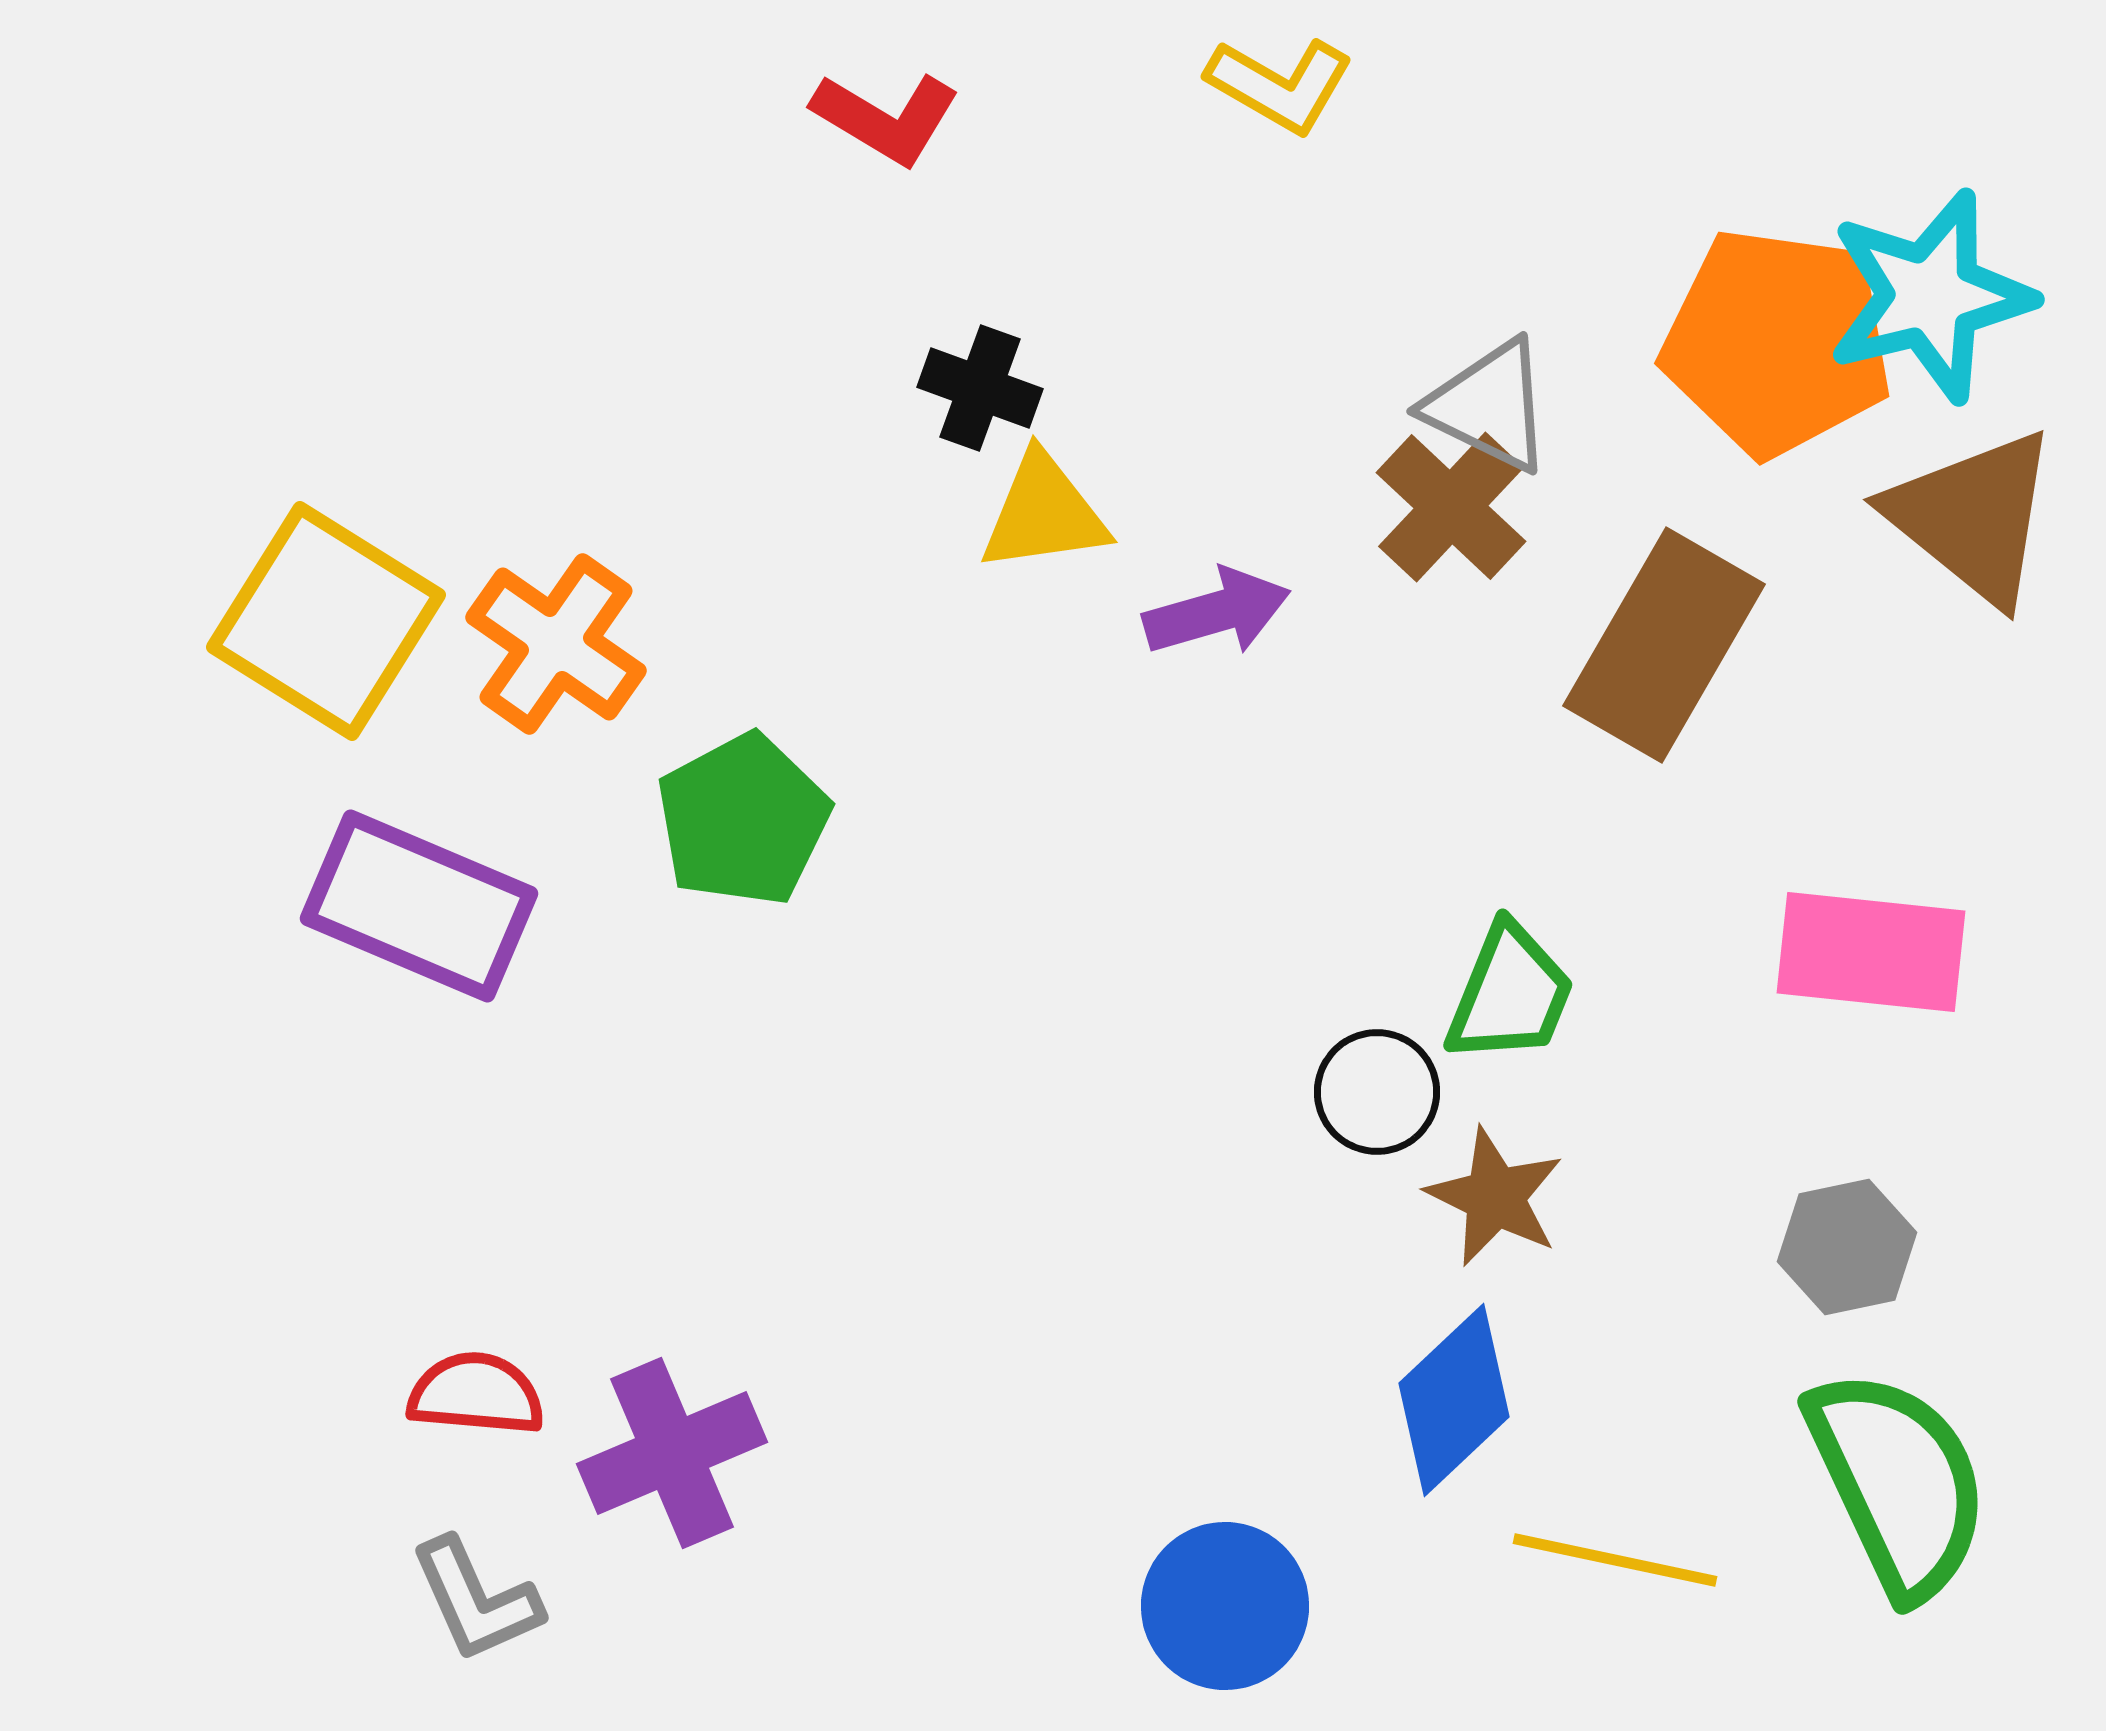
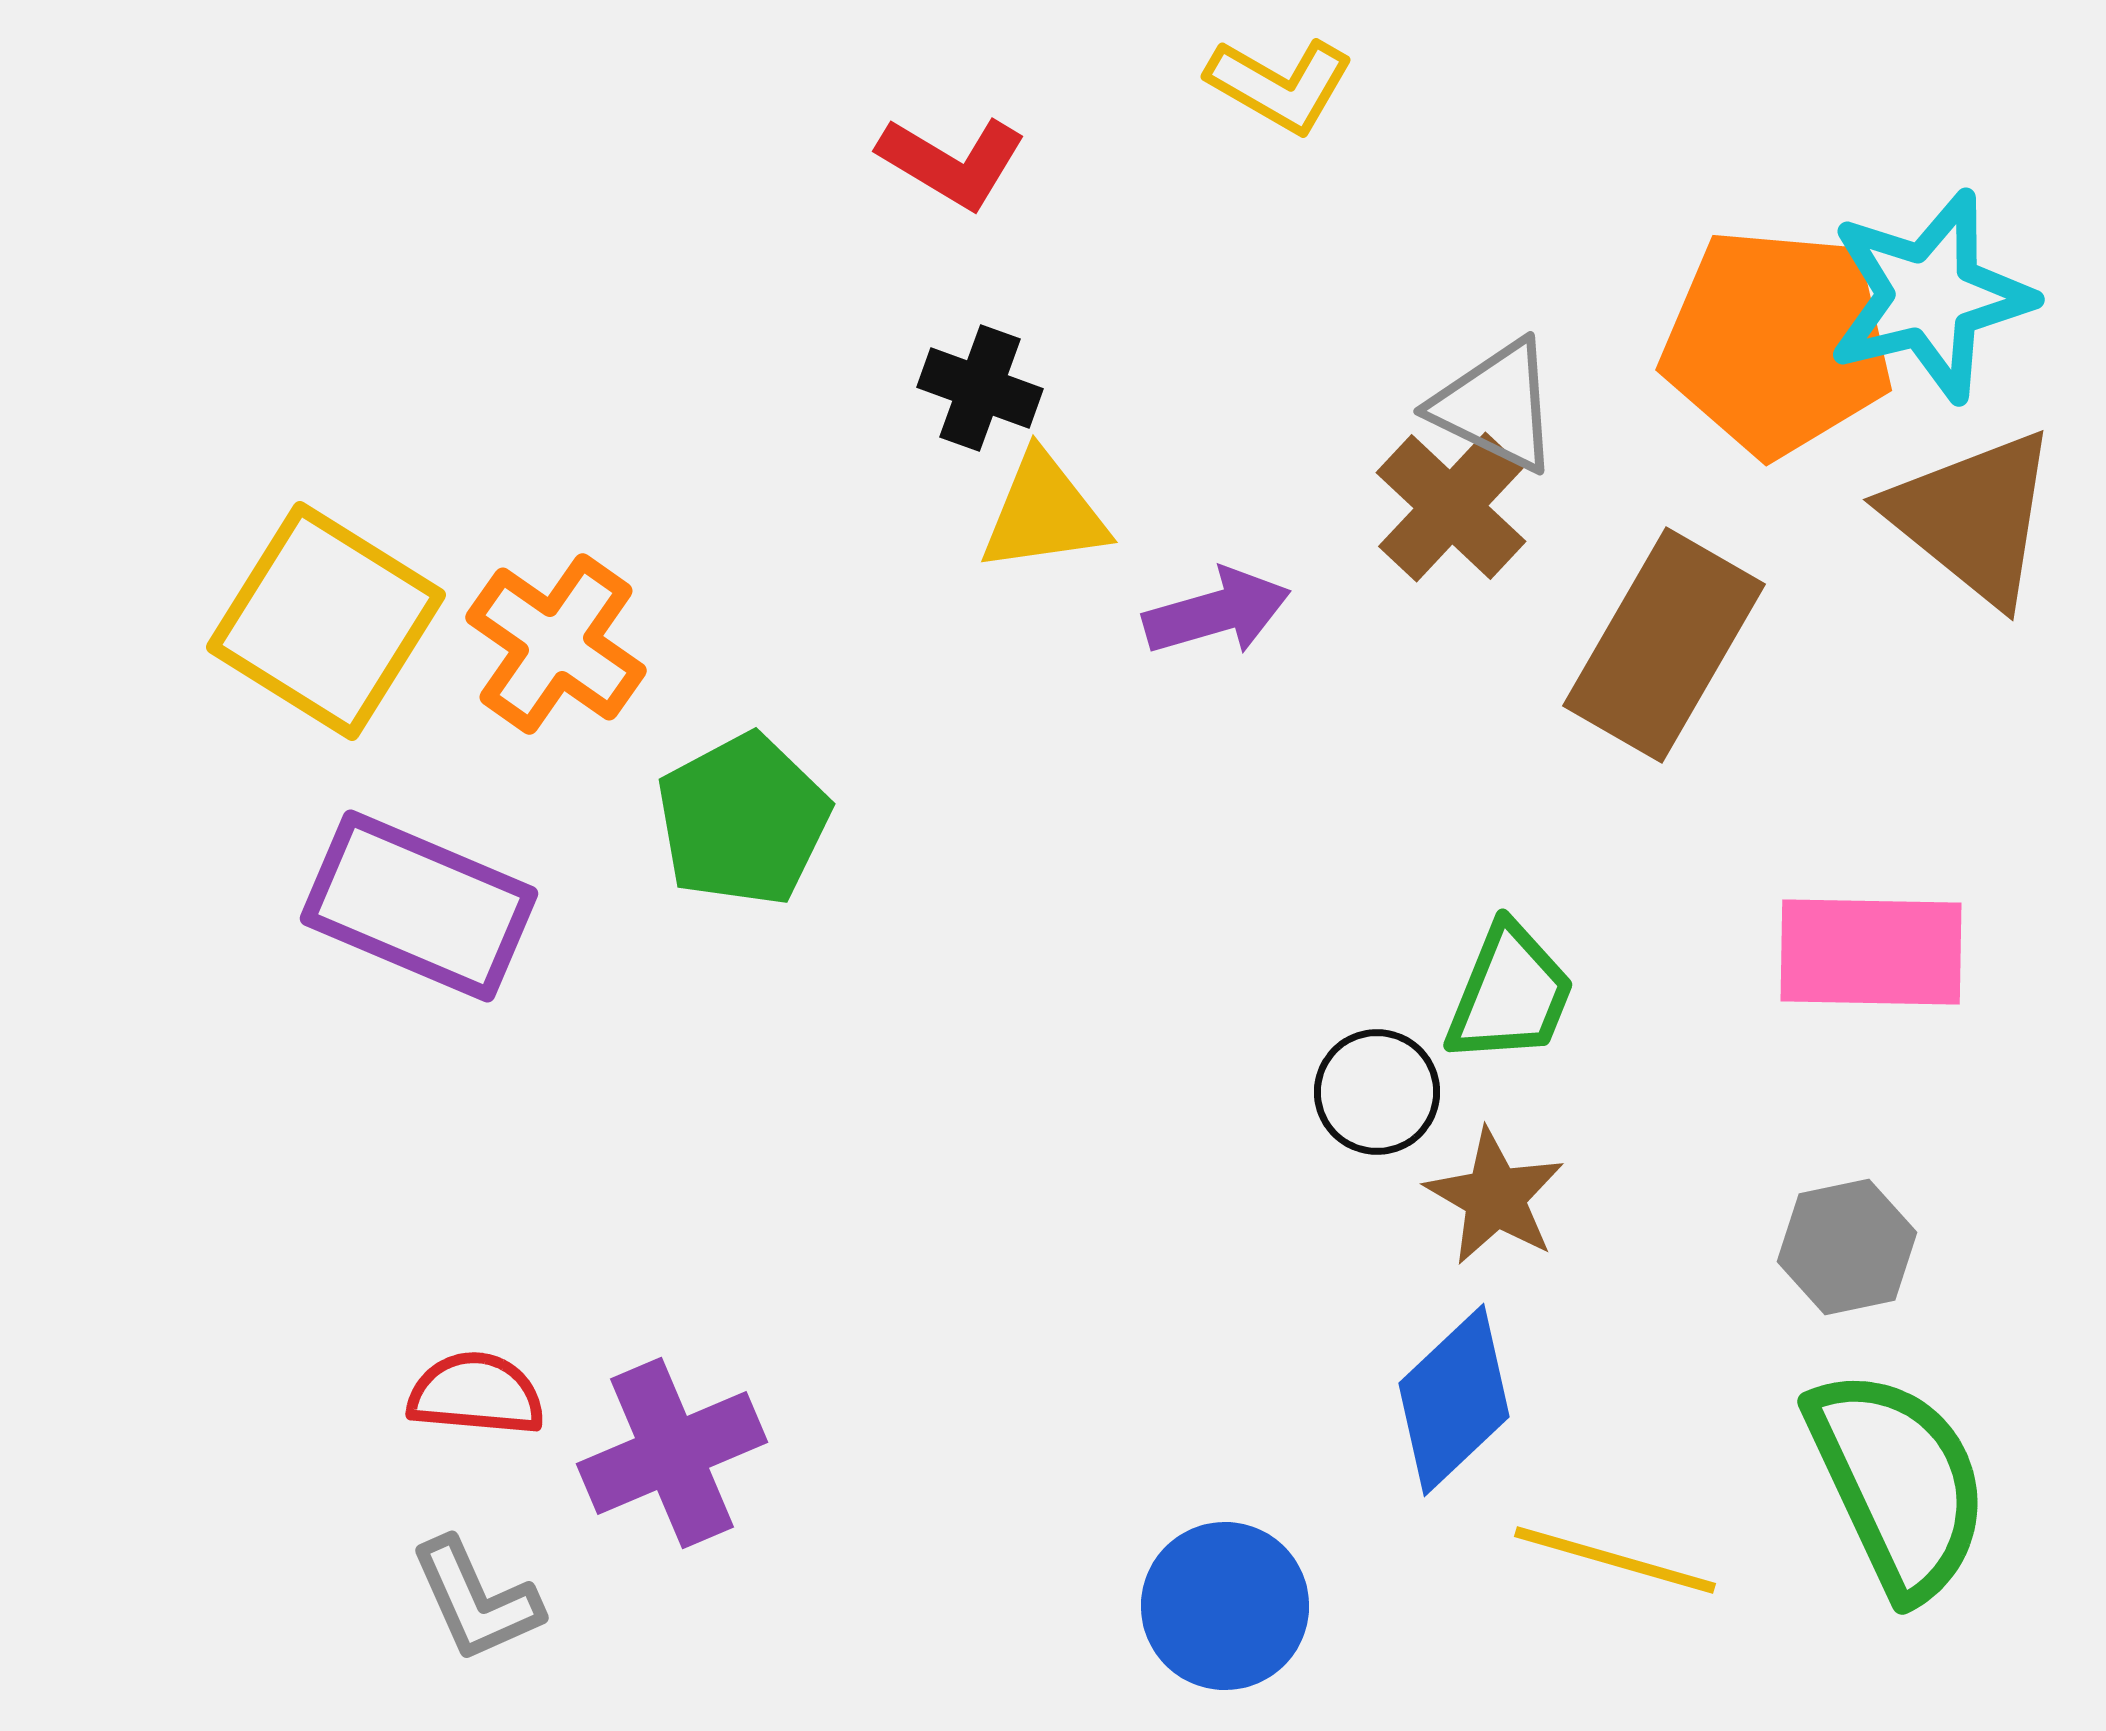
red L-shape: moved 66 px right, 44 px down
orange pentagon: rotated 3 degrees counterclockwise
gray triangle: moved 7 px right
pink rectangle: rotated 5 degrees counterclockwise
brown star: rotated 4 degrees clockwise
yellow line: rotated 4 degrees clockwise
